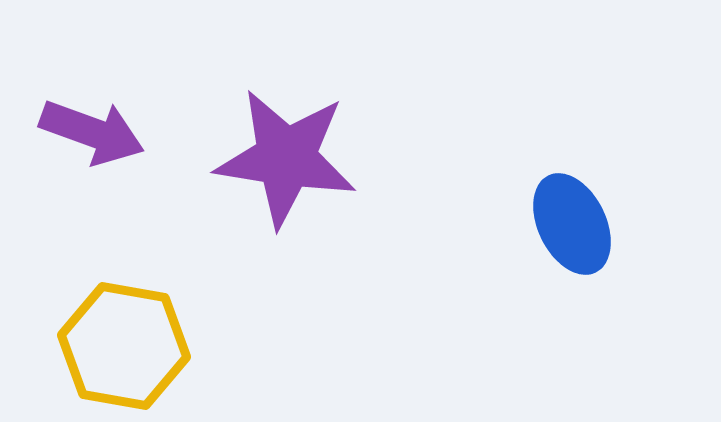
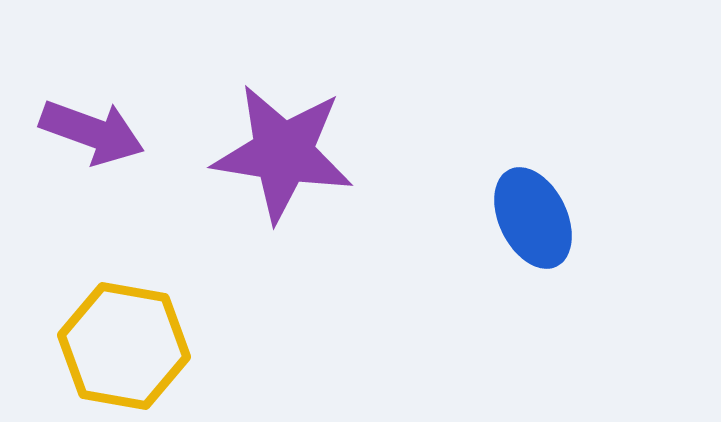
purple star: moved 3 px left, 5 px up
blue ellipse: moved 39 px left, 6 px up
